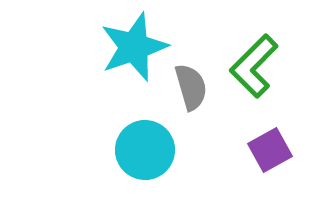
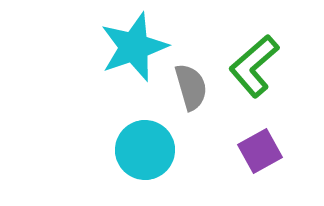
green L-shape: rotated 4 degrees clockwise
purple square: moved 10 px left, 1 px down
